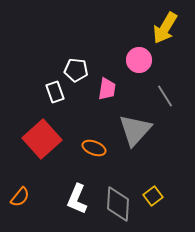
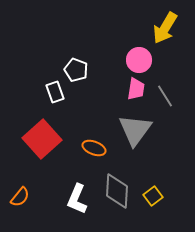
white pentagon: rotated 15 degrees clockwise
pink trapezoid: moved 29 px right
gray triangle: rotated 6 degrees counterclockwise
gray diamond: moved 1 px left, 13 px up
